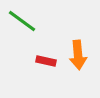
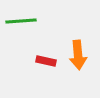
green line: moved 1 px left; rotated 40 degrees counterclockwise
